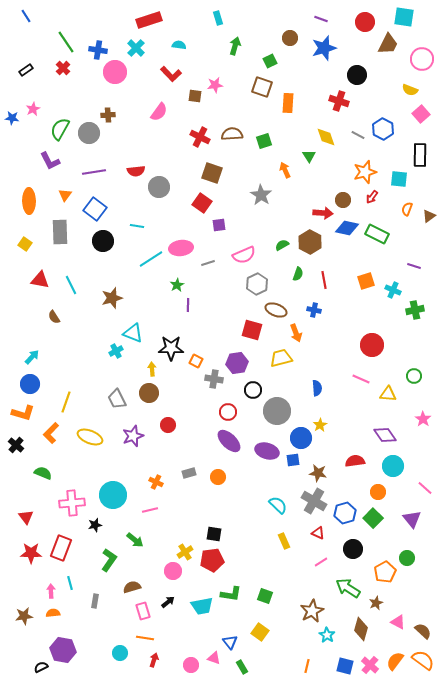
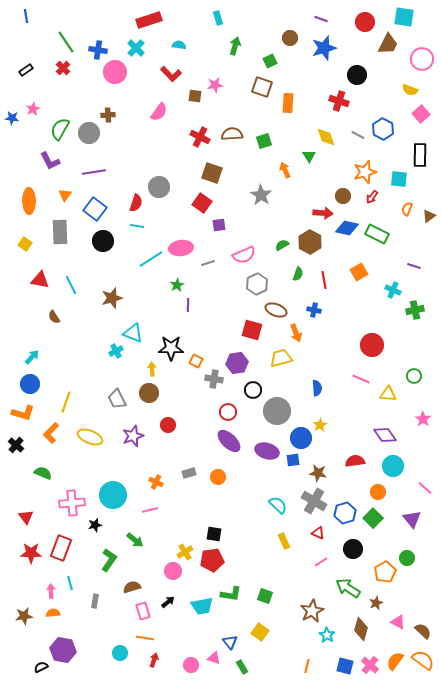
blue line at (26, 16): rotated 24 degrees clockwise
red semicircle at (136, 171): moved 32 px down; rotated 66 degrees counterclockwise
brown circle at (343, 200): moved 4 px up
orange square at (366, 281): moved 7 px left, 9 px up; rotated 12 degrees counterclockwise
